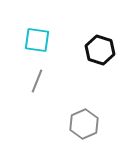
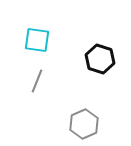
black hexagon: moved 9 px down
